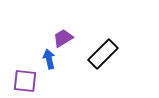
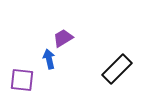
black rectangle: moved 14 px right, 15 px down
purple square: moved 3 px left, 1 px up
